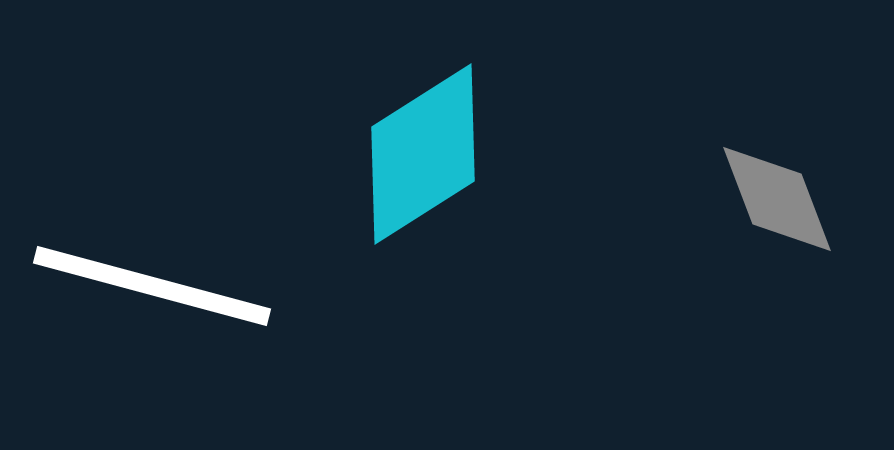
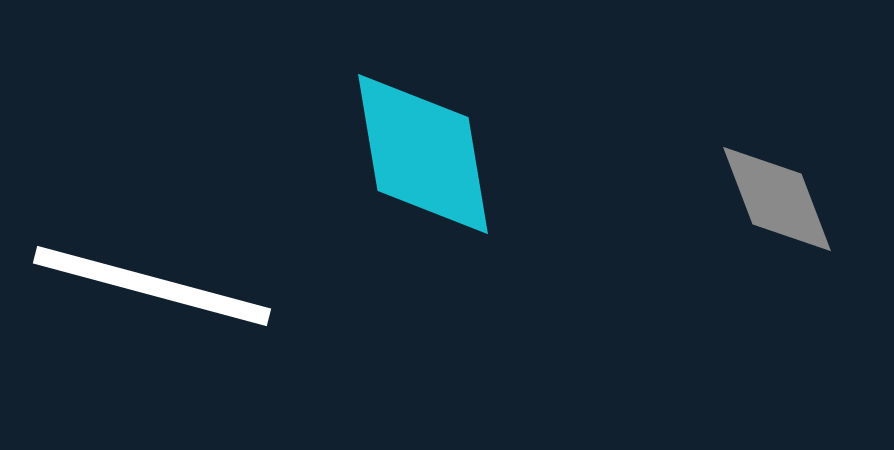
cyan diamond: rotated 67 degrees counterclockwise
